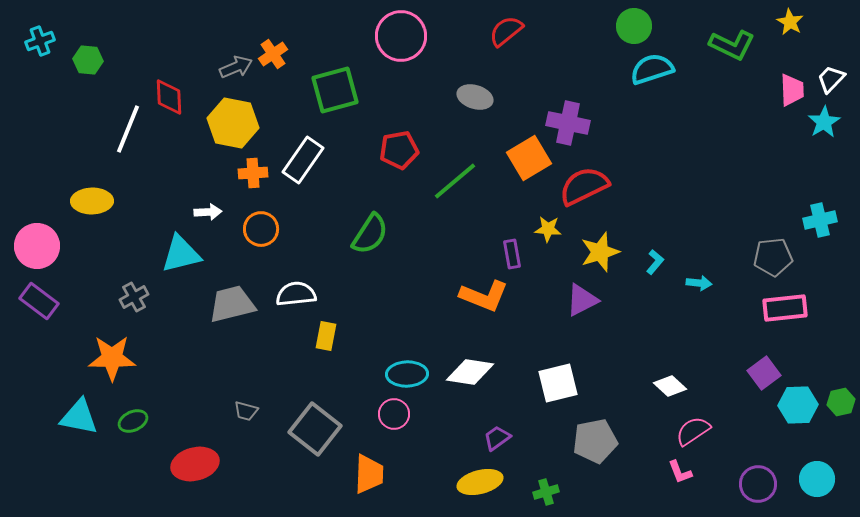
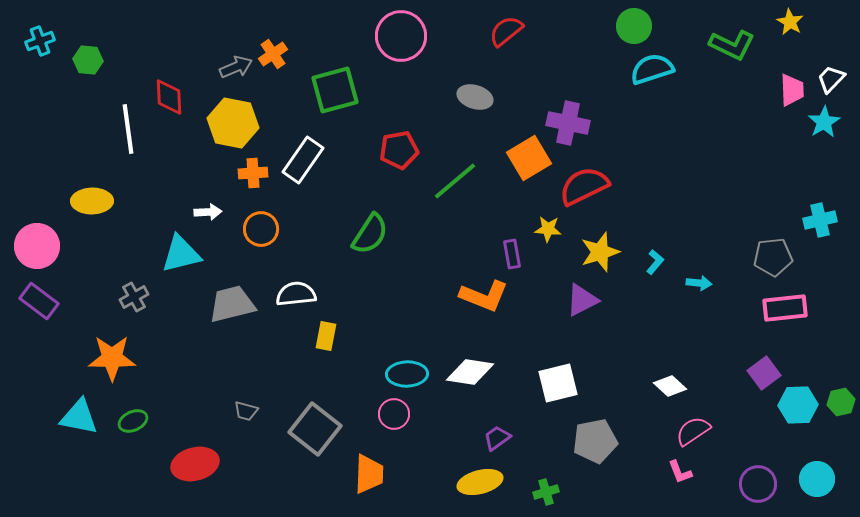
white line at (128, 129): rotated 30 degrees counterclockwise
